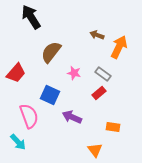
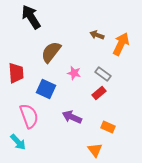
orange arrow: moved 2 px right, 3 px up
red trapezoid: rotated 45 degrees counterclockwise
blue square: moved 4 px left, 6 px up
orange rectangle: moved 5 px left; rotated 16 degrees clockwise
